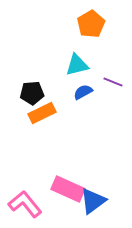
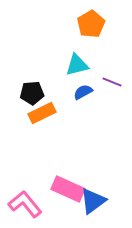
purple line: moved 1 px left
